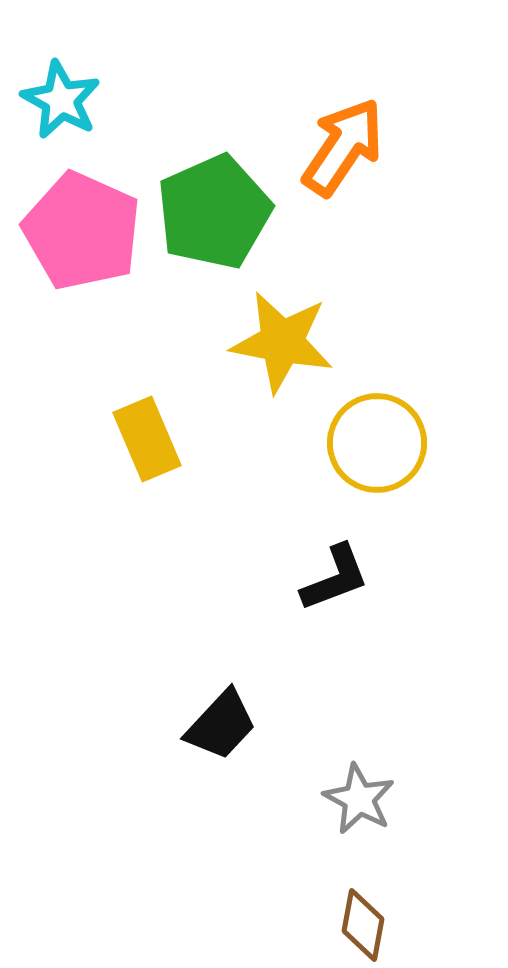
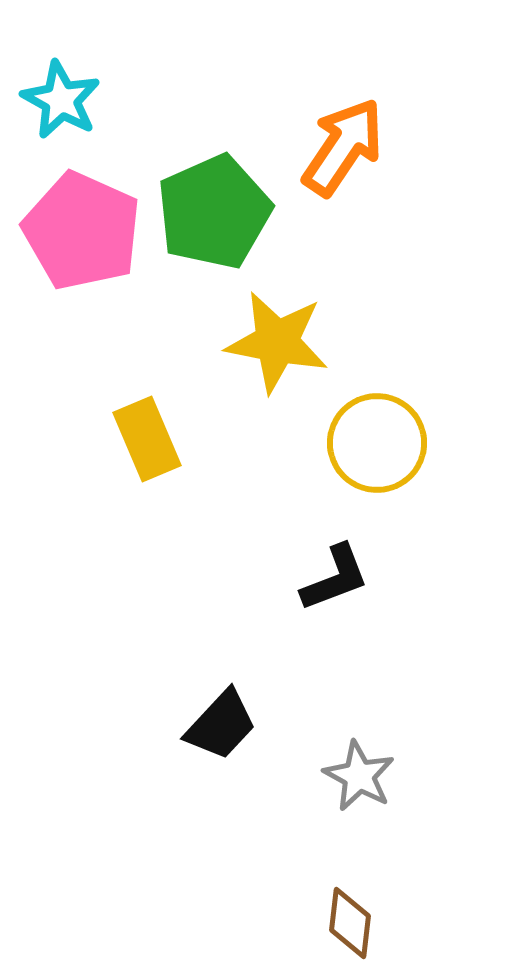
yellow star: moved 5 px left
gray star: moved 23 px up
brown diamond: moved 13 px left, 2 px up; rotated 4 degrees counterclockwise
